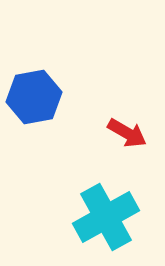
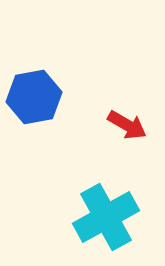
red arrow: moved 8 px up
